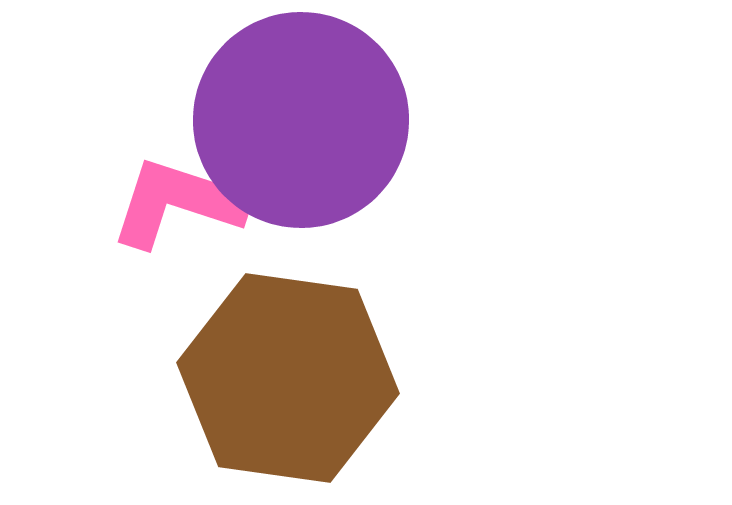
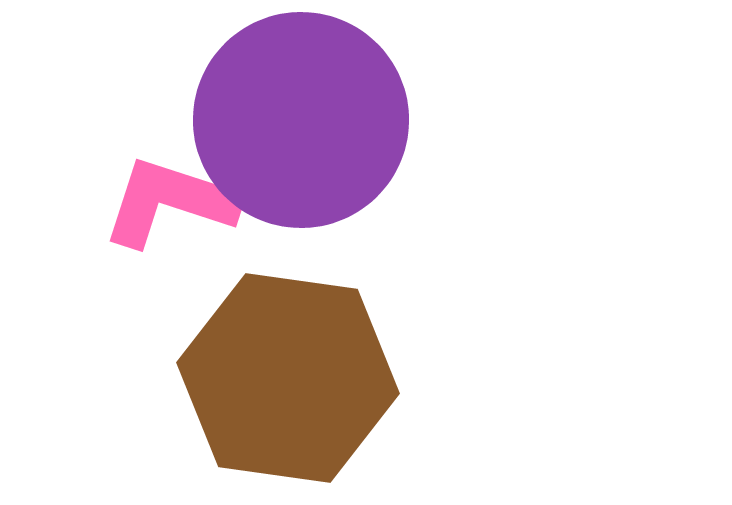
pink L-shape: moved 8 px left, 1 px up
